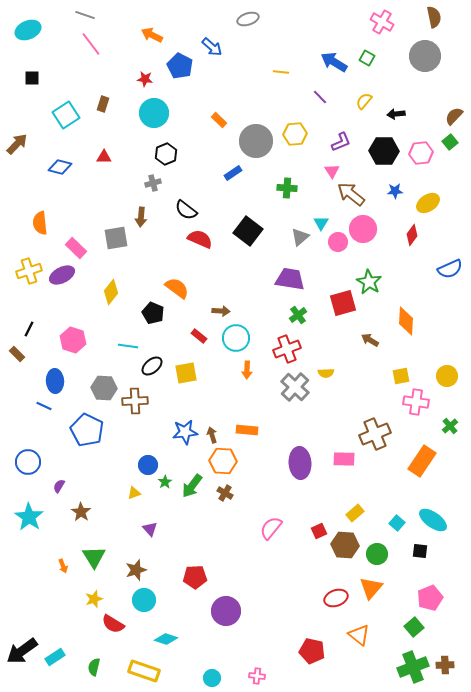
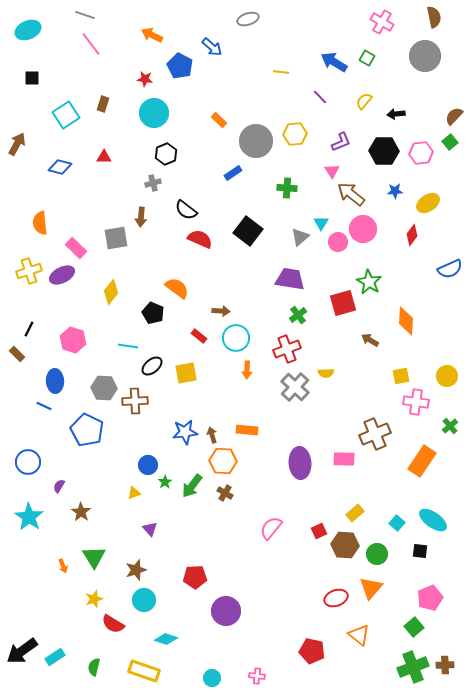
brown arrow at (17, 144): rotated 15 degrees counterclockwise
